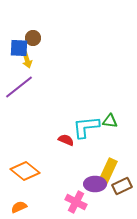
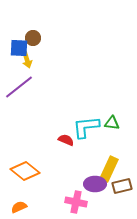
green triangle: moved 2 px right, 2 px down
yellow rectangle: moved 1 px right, 2 px up
brown rectangle: rotated 12 degrees clockwise
pink cross: rotated 15 degrees counterclockwise
